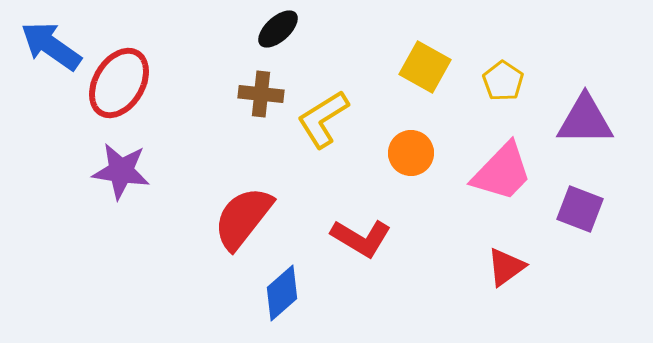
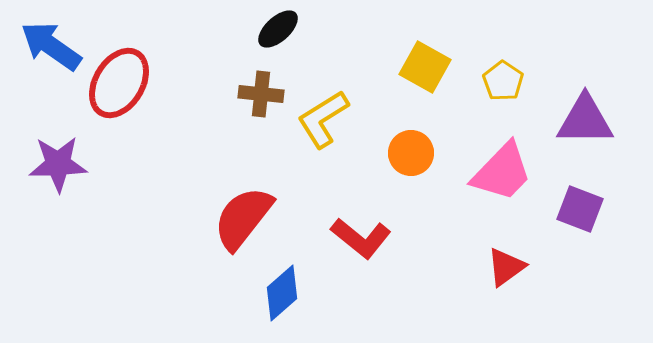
purple star: moved 63 px left, 7 px up; rotated 10 degrees counterclockwise
red L-shape: rotated 8 degrees clockwise
